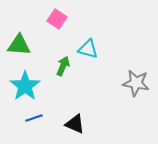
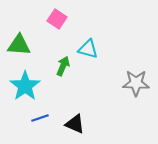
gray star: rotated 8 degrees counterclockwise
blue line: moved 6 px right
